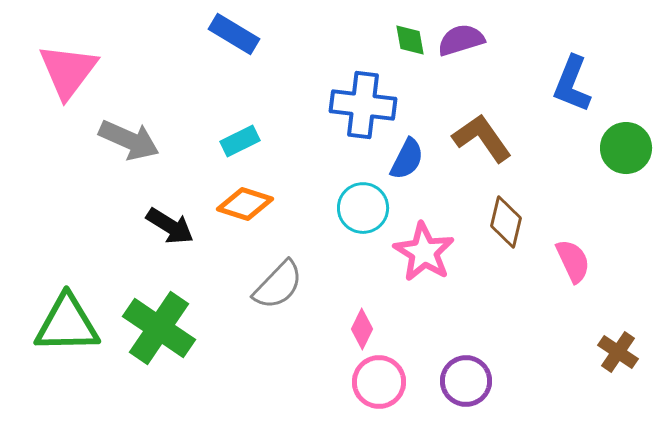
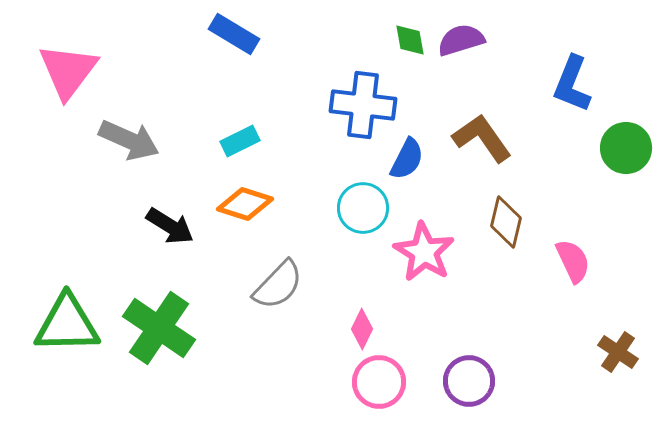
purple circle: moved 3 px right
